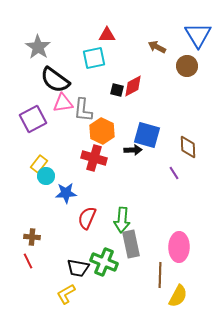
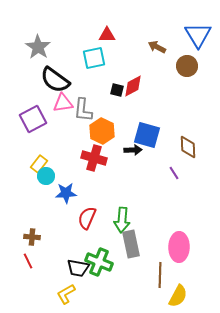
green cross: moved 5 px left
